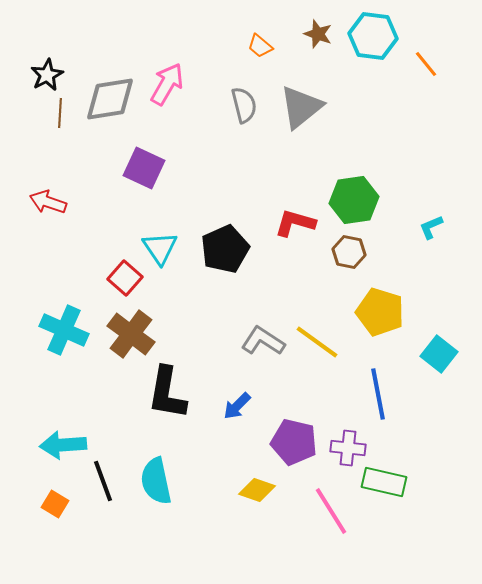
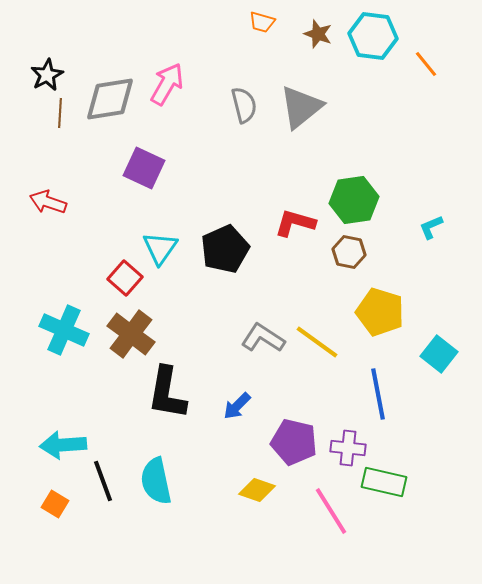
orange trapezoid: moved 2 px right, 24 px up; rotated 24 degrees counterclockwise
cyan triangle: rotated 9 degrees clockwise
gray L-shape: moved 3 px up
